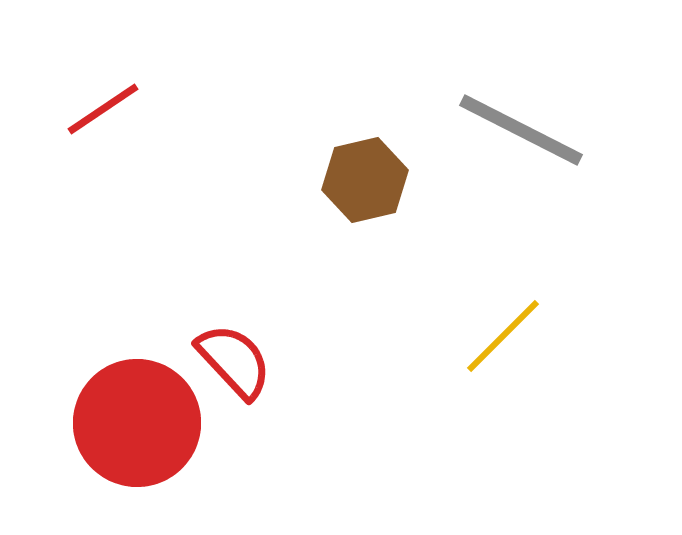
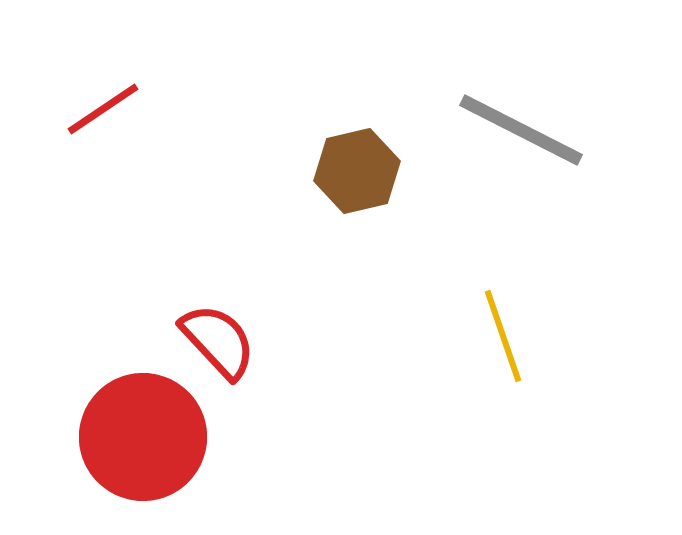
brown hexagon: moved 8 px left, 9 px up
yellow line: rotated 64 degrees counterclockwise
red semicircle: moved 16 px left, 20 px up
red circle: moved 6 px right, 14 px down
